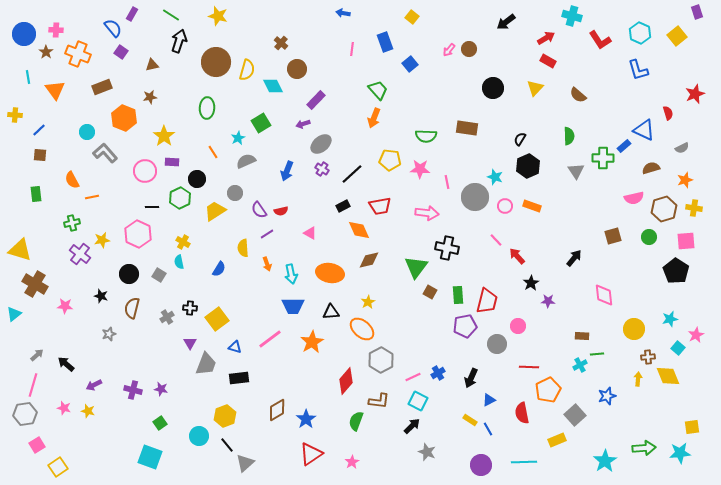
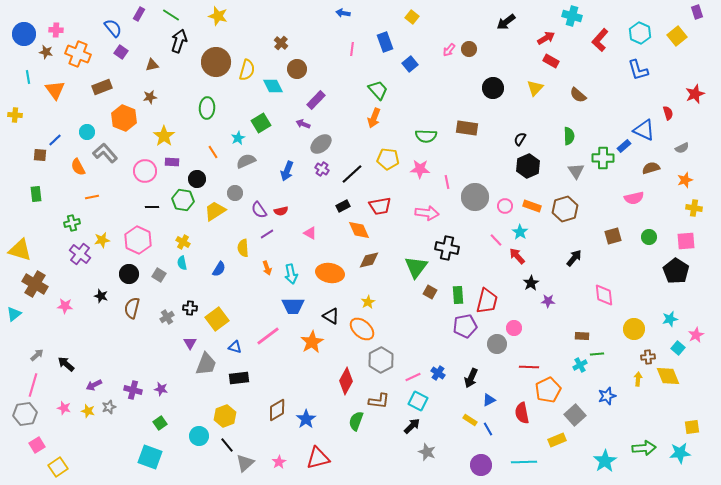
purple rectangle at (132, 14): moved 7 px right
red L-shape at (600, 40): rotated 75 degrees clockwise
brown star at (46, 52): rotated 24 degrees counterclockwise
red rectangle at (548, 61): moved 3 px right
purple arrow at (303, 124): rotated 40 degrees clockwise
blue line at (39, 130): moved 16 px right, 10 px down
yellow pentagon at (390, 160): moved 2 px left, 1 px up
cyan star at (495, 177): moved 25 px right, 55 px down; rotated 14 degrees clockwise
orange semicircle at (72, 180): moved 6 px right, 13 px up
green hexagon at (180, 198): moved 3 px right, 2 px down; rotated 25 degrees counterclockwise
brown hexagon at (664, 209): moved 99 px left
pink hexagon at (138, 234): moved 6 px down
cyan semicircle at (179, 262): moved 3 px right, 1 px down
orange arrow at (267, 264): moved 4 px down
black triangle at (331, 312): moved 4 px down; rotated 36 degrees clockwise
pink circle at (518, 326): moved 4 px left, 2 px down
gray star at (109, 334): moved 73 px down
pink line at (270, 339): moved 2 px left, 3 px up
blue cross at (438, 373): rotated 24 degrees counterclockwise
red diamond at (346, 381): rotated 12 degrees counterclockwise
red triangle at (311, 454): moved 7 px right, 4 px down; rotated 20 degrees clockwise
pink star at (352, 462): moved 73 px left
